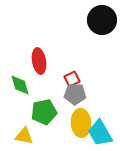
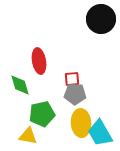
black circle: moved 1 px left, 1 px up
red square: rotated 21 degrees clockwise
green pentagon: moved 2 px left, 2 px down
yellow triangle: moved 4 px right
